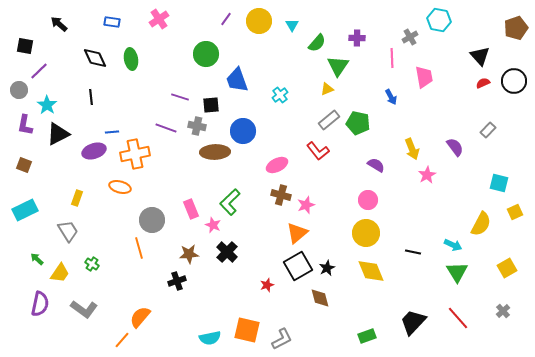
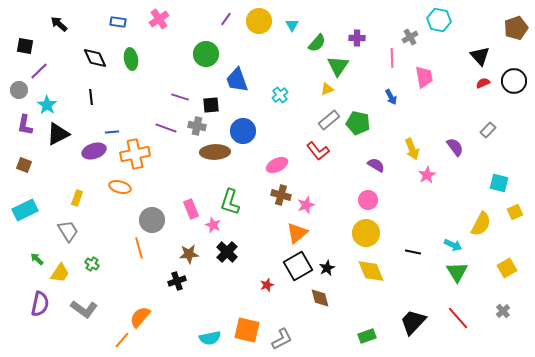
blue rectangle at (112, 22): moved 6 px right
green L-shape at (230, 202): rotated 28 degrees counterclockwise
